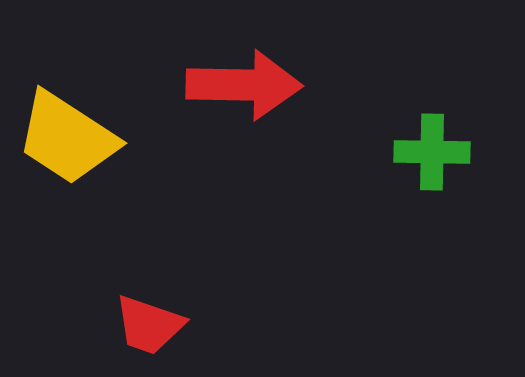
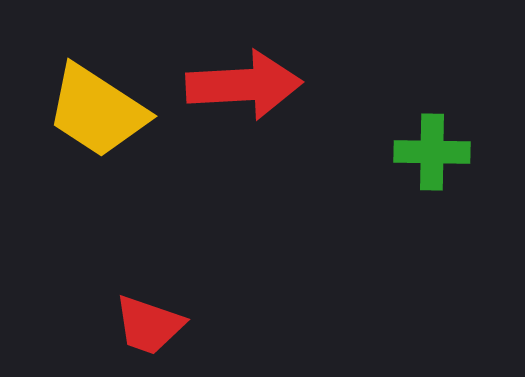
red arrow: rotated 4 degrees counterclockwise
yellow trapezoid: moved 30 px right, 27 px up
